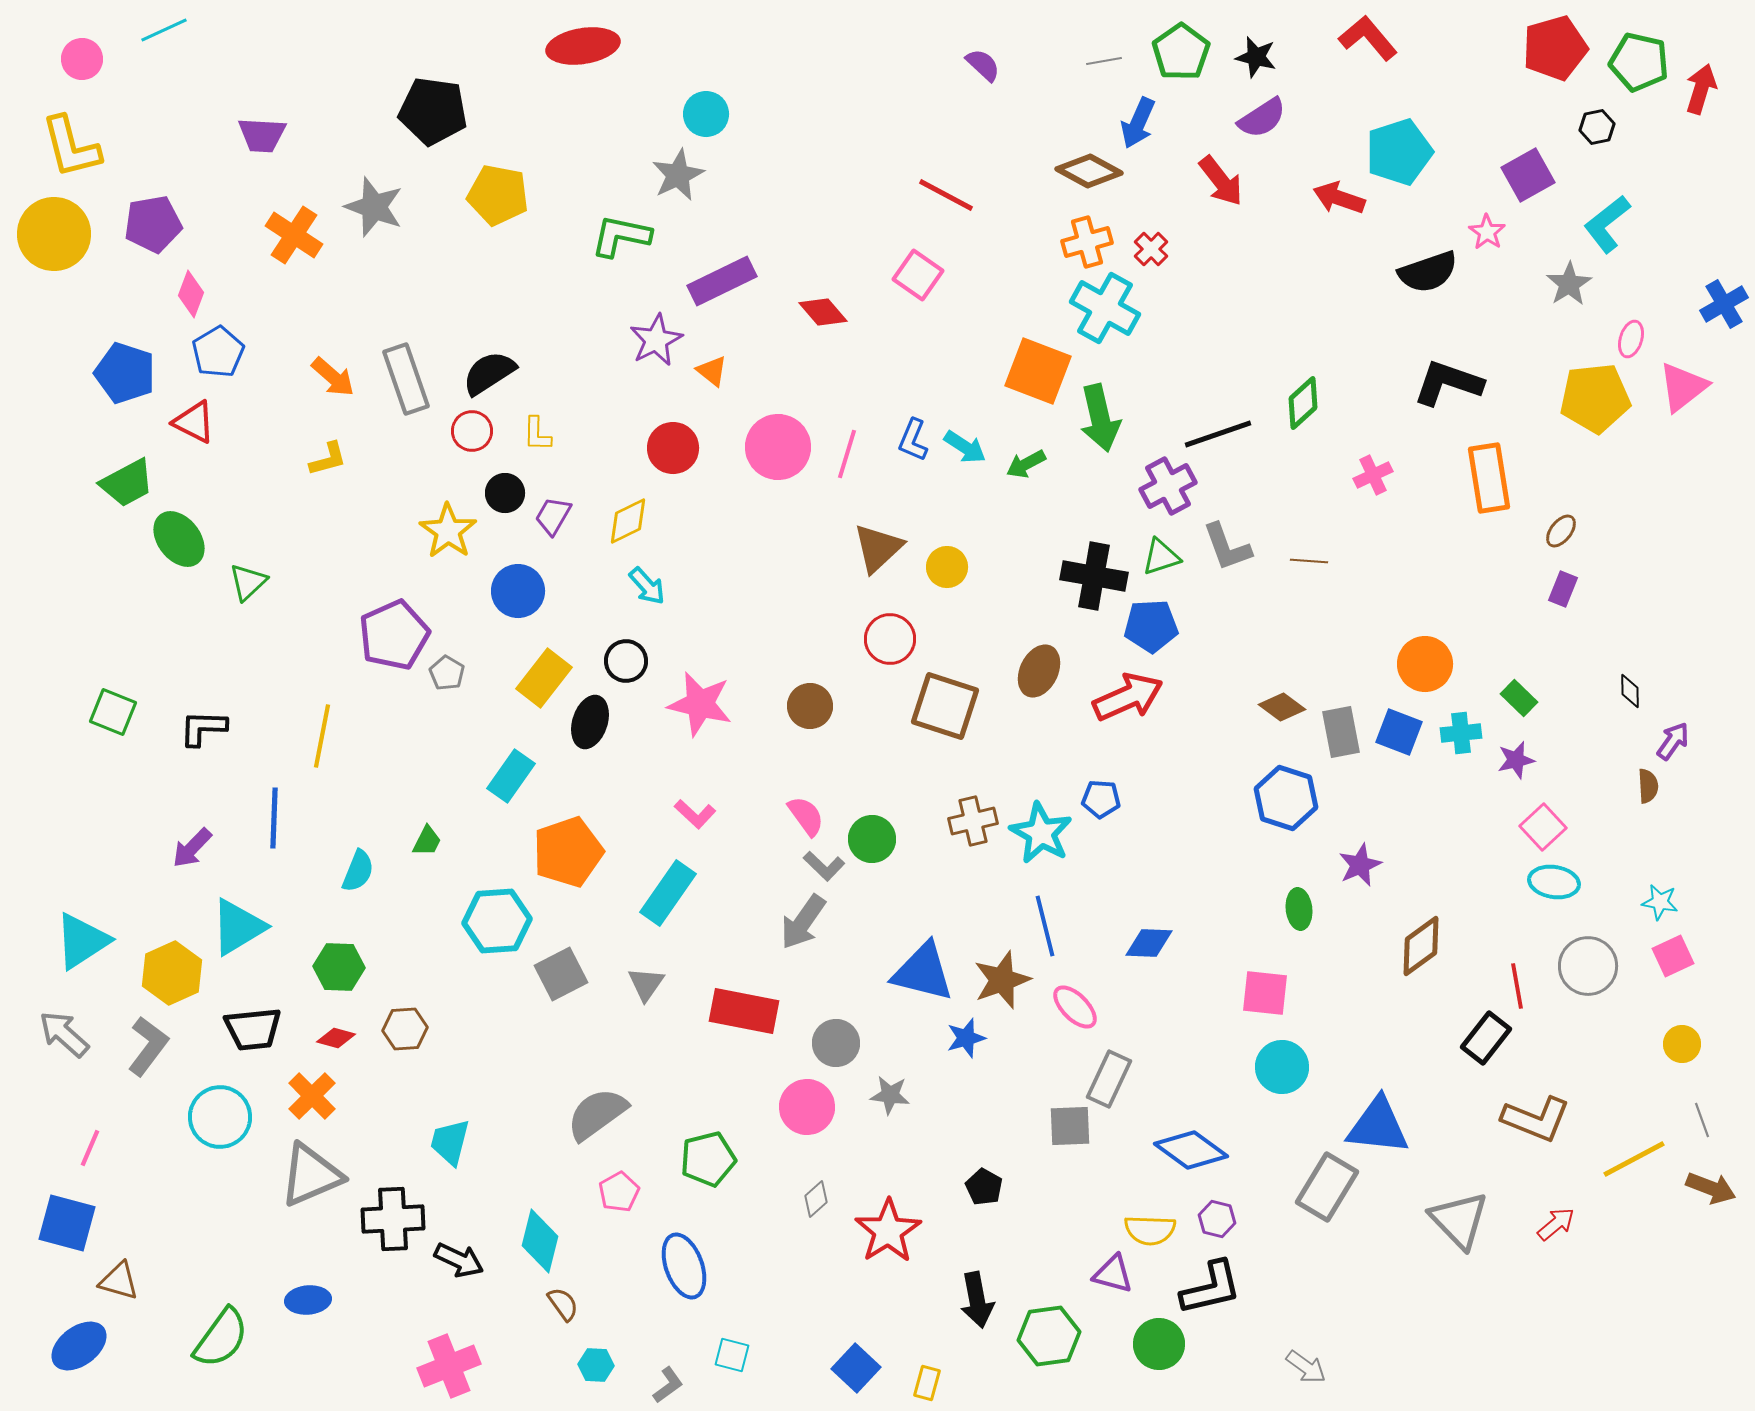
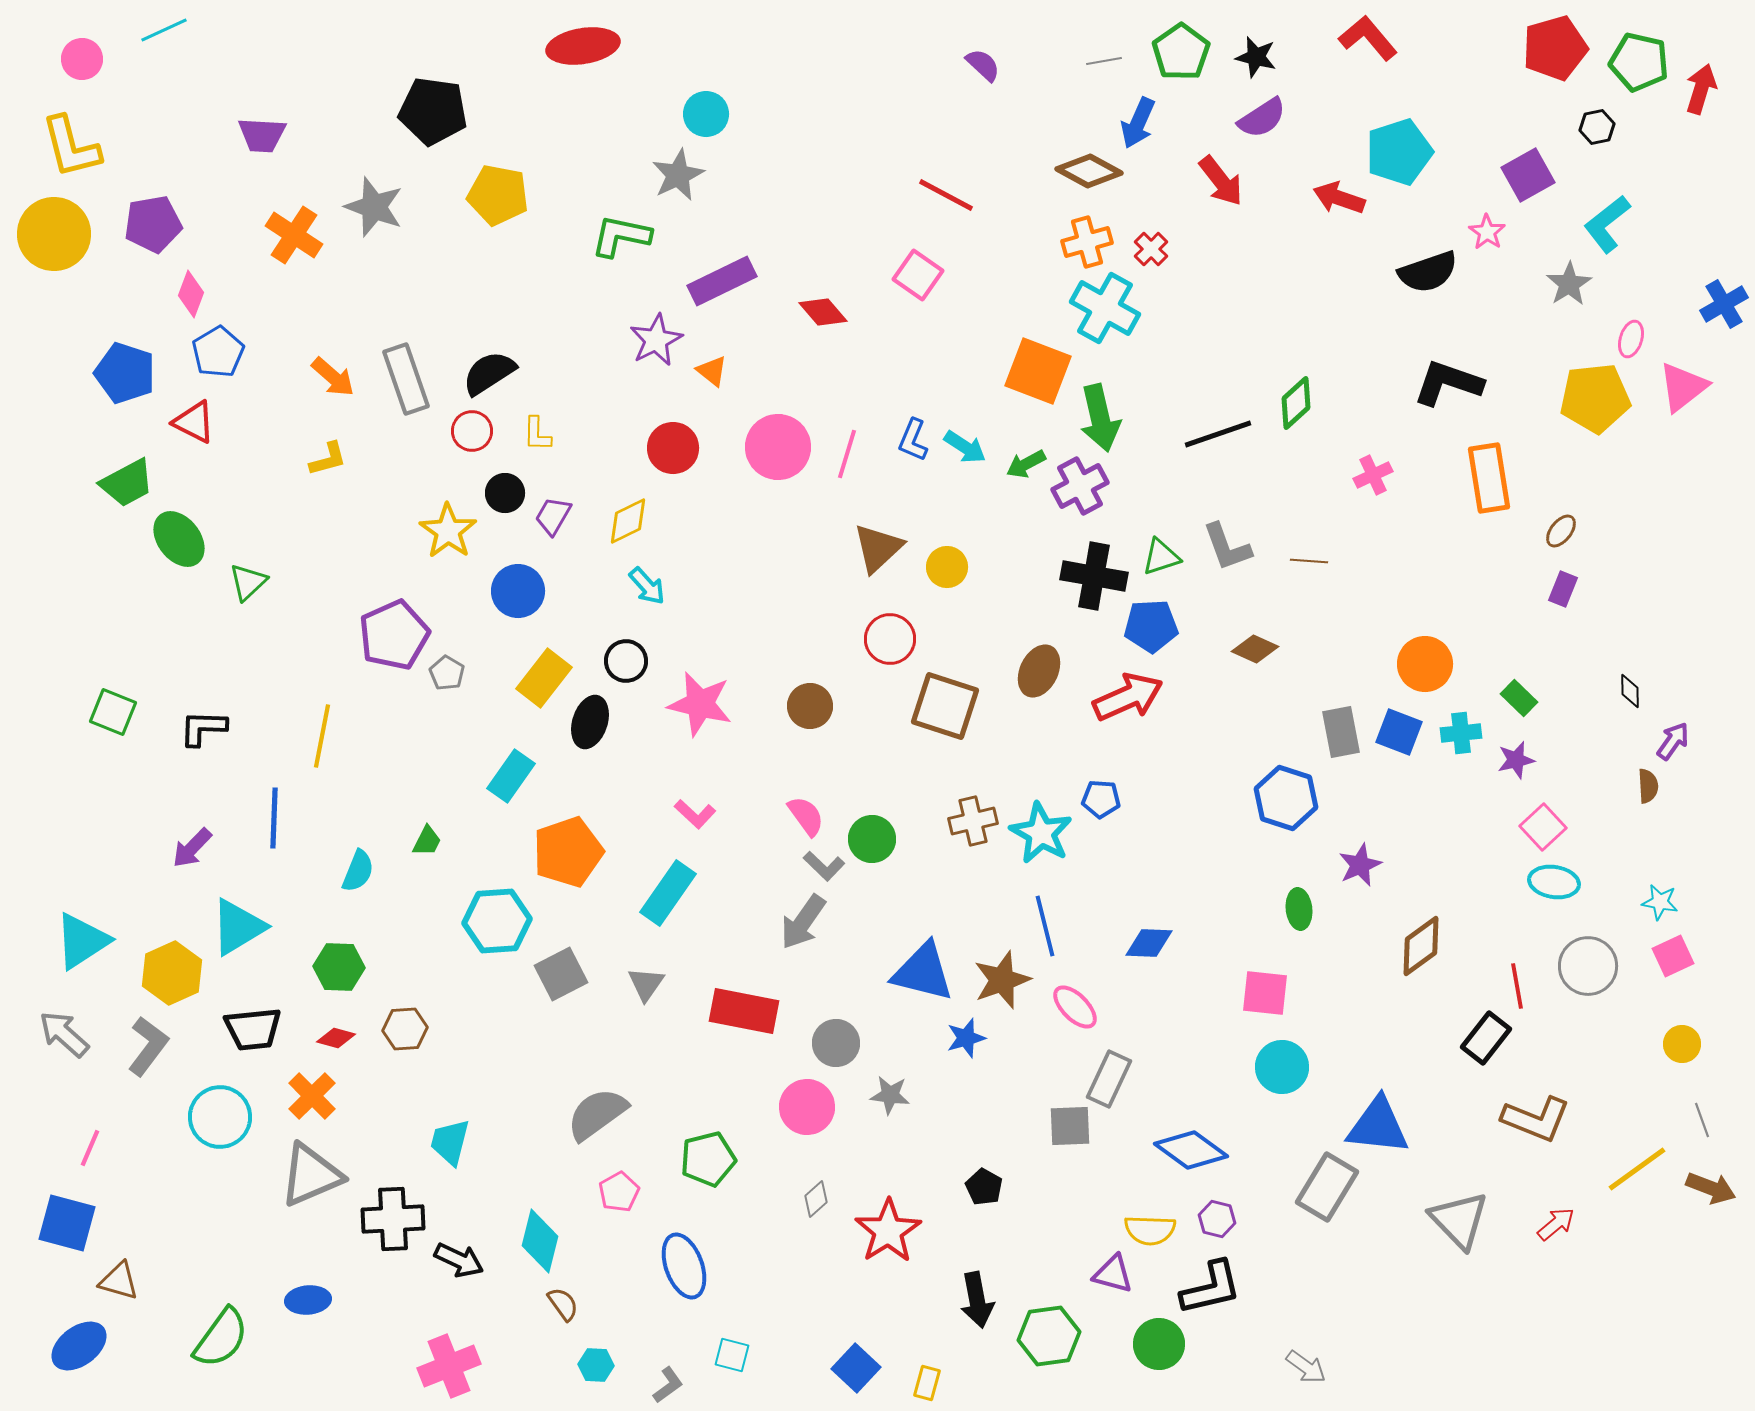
green diamond at (1303, 403): moved 7 px left
purple cross at (1168, 486): moved 88 px left
brown diamond at (1282, 707): moved 27 px left, 58 px up; rotated 12 degrees counterclockwise
yellow line at (1634, 1159): moved 3 px right, 10 px down; rotated 8 degrees counterclockwise
